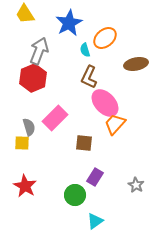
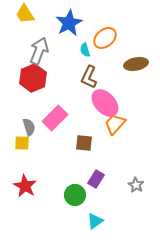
purple rectangle: moved 1 px right, 2 px down
